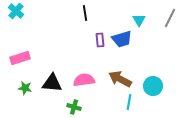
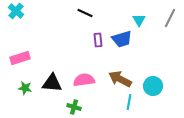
black line: rotated 56 degrees counterclockwise
purple rectangle: moved 2 px left
